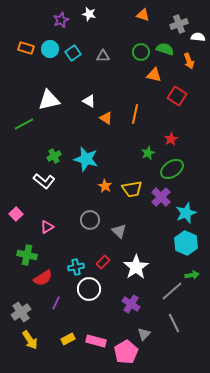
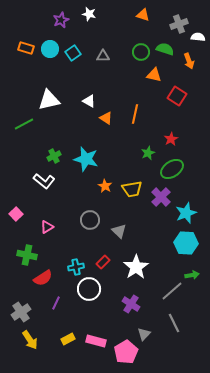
cyan hexagon at (186, 243): rotated 20 degrees counterclockwise
